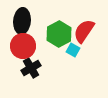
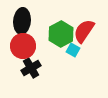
green hexagon: moved 2 px right
